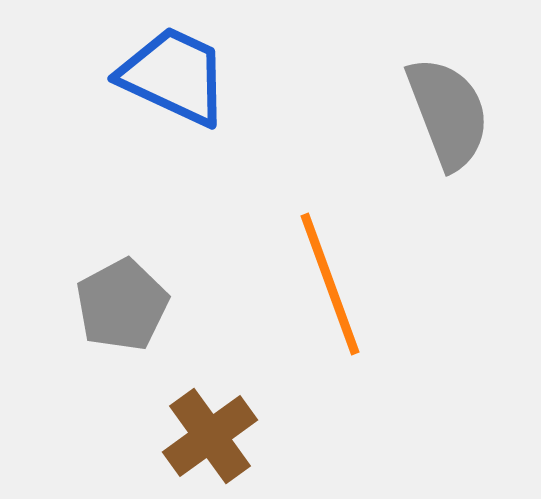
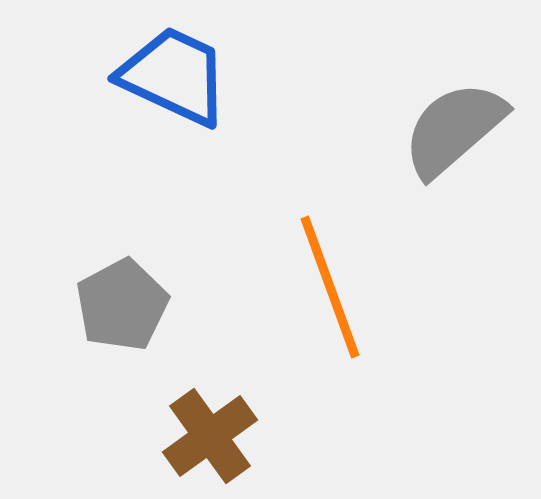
gray semicircle: moved 6 px right, 16 px down; rotated 110 degrees counterclockwise
orange line: moved 3 px down
